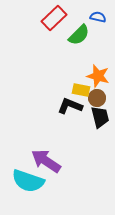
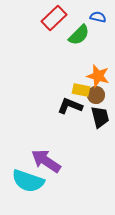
brown circle: moved 1 px left, 3 px up
